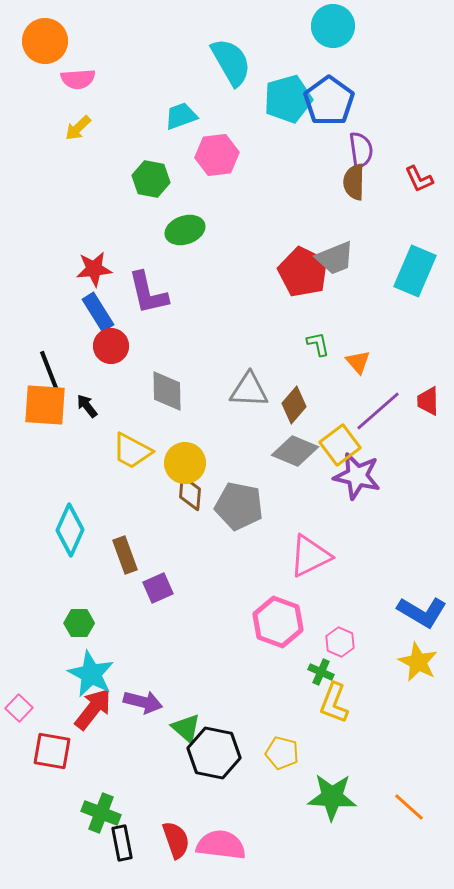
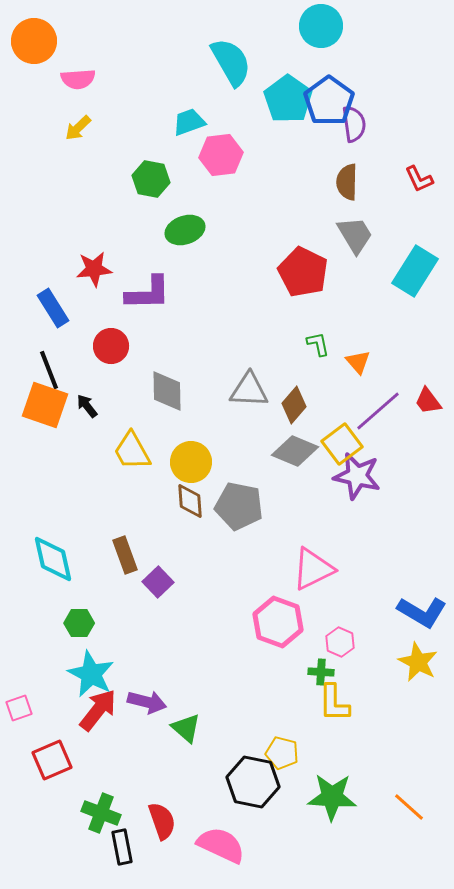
cyan circle at (333, 26): moved 12 px left
orange circle at (45, 41): moved 11 px left
cyan pentagon at (288, 99): rotated 21 degrees counterclockwise
cyan trapezoid at (181, 116): moved 8 px right, 6 px down
purple semicircle at (361, 150): moved 7 px left, 26 px up
pink hexagon at (217, 155): moved 4 px right
brown semicircle at (354, 182): moved 7 px left
gray trapezoid at (335, 258): moved 20 px right, 23 px up; rotated 99 degrees counterclockwise
cyan rectangle at (415, 271): rotated 9 degrees clockwise
purple L-shape at (148, 293): rotated 78 degrees counterclockwise
blue rectangle at (98, 312): moved 45 px left, 4 px up
red trapezoid at (428, 401): rotated 36 degrees counterclockwise
orange square at (45, 405): rotated 15 degrees clockwise
yellow square at (340, 445): moved 2 px right, 1 px up
yellow trapezoid at (132, 451): rotated 33 degrees clockwise
yellow circle at (185, 463): moved 6 px right, 1 px up
brown diamond at (190, 493): moved 8 px down; rotated 9 degrees counterclockwise
cyan diamond at (70, 530): moved 17 px left, 29 px down; rotated 36 degrees counterclockwise
pink triangle at (310, 556): moved 3 px right, 13 px down
purple square at (158, 588): moved 6 px up; rotated 20 degrees counterclockwise
green cross at (321, 672): rotated 20 degrees counterclockwise
purple arrow at (143, 702): moved 4 px right
yellow L-shape at (334, 703): rotated 21 degrees counterclockwise
pink square at (19, 708): rotated 28 degrees clockwise
red arrow at (93, 709): moved 5 px right, 1 px down
red square at (52, 751): moved 9 px down; rotated 33 degrees counterclockwise
black hexagon at (214, 753): moved 39 px right, 29 px down
red semicircle at (176, 840): moved 14 px left, 19 px up
black rectangle at (122, 843): moved 4 px down
pink semicircle at (221, 845): rotated 18 degrees clockwise
